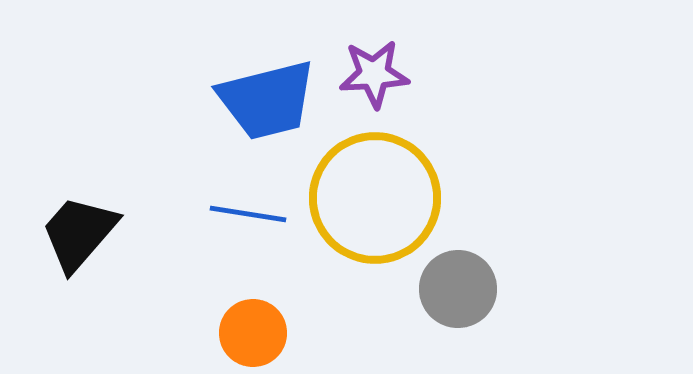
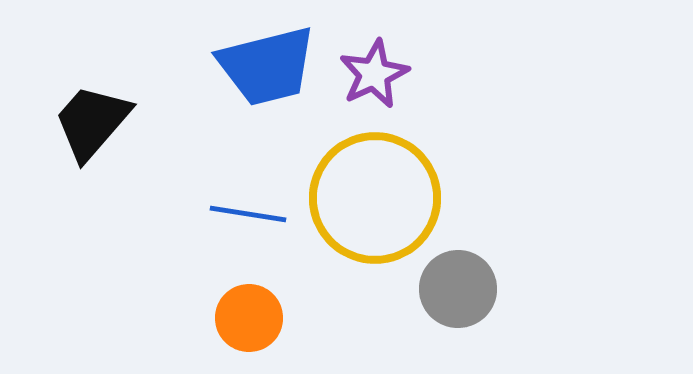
purple star: rotated 22 degrees counterclockwise
blue trapezoid: moved 34 px up
black trapezoid: moved 13 px right, 111 px up
orange circle: moved 4 px left, 15 px up
